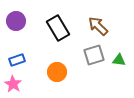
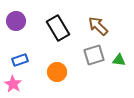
blue rectangle: moved 3 px right
